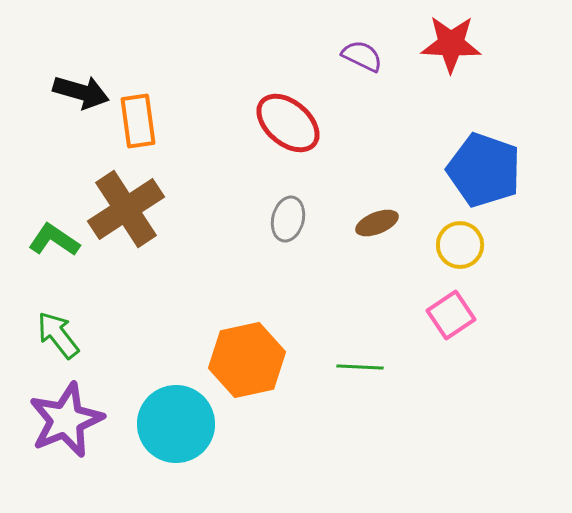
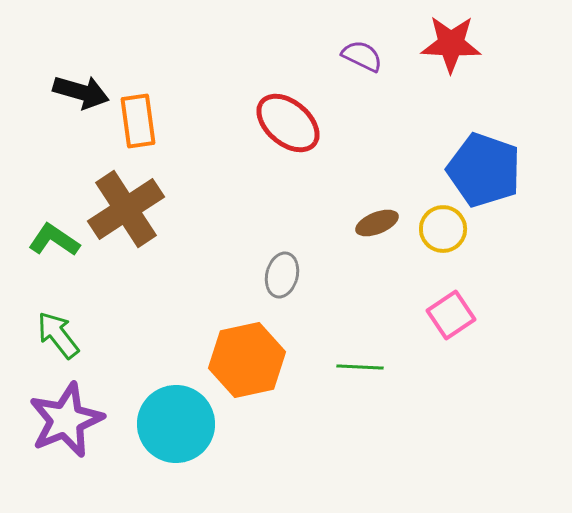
gray ellipse: moved 6 px left, 56 px down
yellow circle: moved 17 px left, 16 px up
